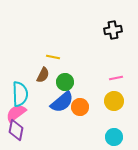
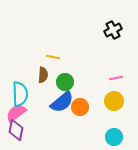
black cross: rotated 18 degrees counterclockwise
brown semicircle: rotated 21 degrees counterclockwise
